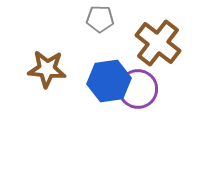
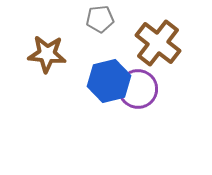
gray pentagon: rotated 8 degrees counterclockwise
brown star: moved 15 px up
blue hexagon: rotated 6 degrees counterclockwise
